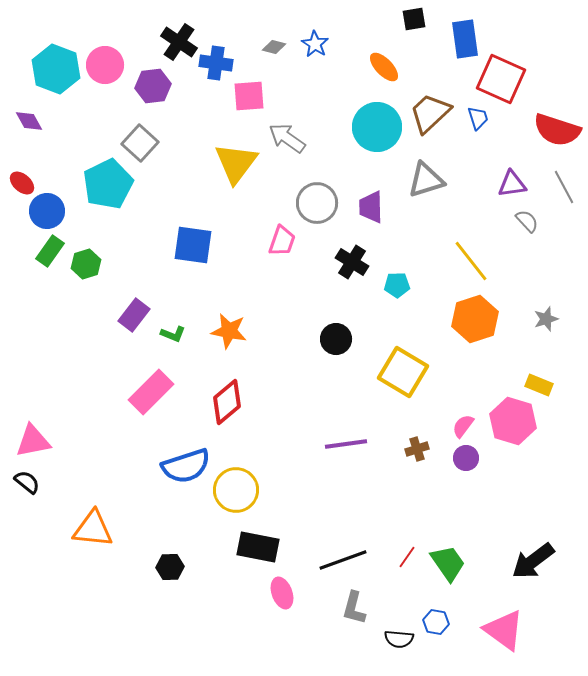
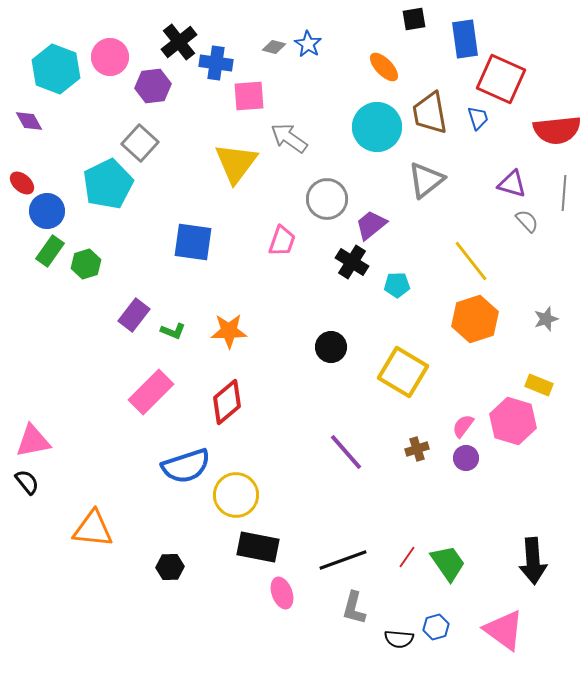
black cross at (179, 42): rotated 18 degrees clockwise
blue star at (315, 44): moved 7 px left
pink circle at (105, 65): moved 5 px right, 8 px up
brown trapezoid at (430, 113): rotated 57 degrees counterclockwise
red semicircle at (557, 130): rotated 24 degrees counterclockwise
gray arrow at (287, 138): moved 2 px right
gray triangle at (426, 180): rotated 21 degrees counterclockwise
purple triangle at (512, 184): rotated 24 degrees clockwise
gray line at (564, 187): moved 6 px down; rotated 32 degrees clockwise
gray circle at (317, 203): moved 10 px right, 4 px up
purple trapezoid at (371, 207): moved 18 px down; rotated 52 degrees clockwise
blue square at (193, 245): moved 3 px up
orange star at (229, 331): rotated 12 degrees counterclockwise
green L-shape at (173, 334): moved 3 px up
black circle at (336, 339): moved 5 px left, 8 px down
purple line at (346, 444): moved 8 px down; rotated 57 degrees clockwise
black semicircle at (27, 482): rotated 12 degrees clockwise
yellow circle at (236, 490): moved 5 px down
black arrow at (533, 561): rotated 57 degrees counterclockwise
blue hexagon at (436, 622): moved 5 px down; rotated 25 degrees counterclockwise
